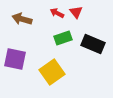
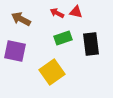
red triangle: rotated 40 degrees counterclockwise
brown arrow: moved 1 px left; rotated 12 degrees clockwise
black rectangle: moved 2 px left; rotated 60 degrees clockwise
purple square: moved 8 px up
